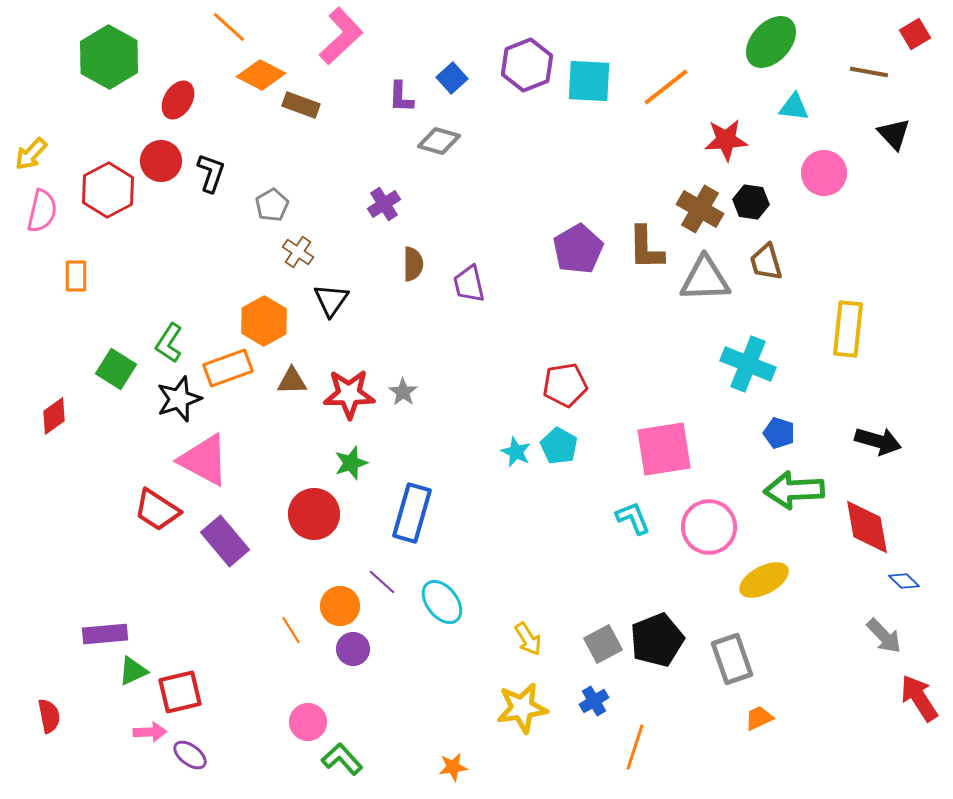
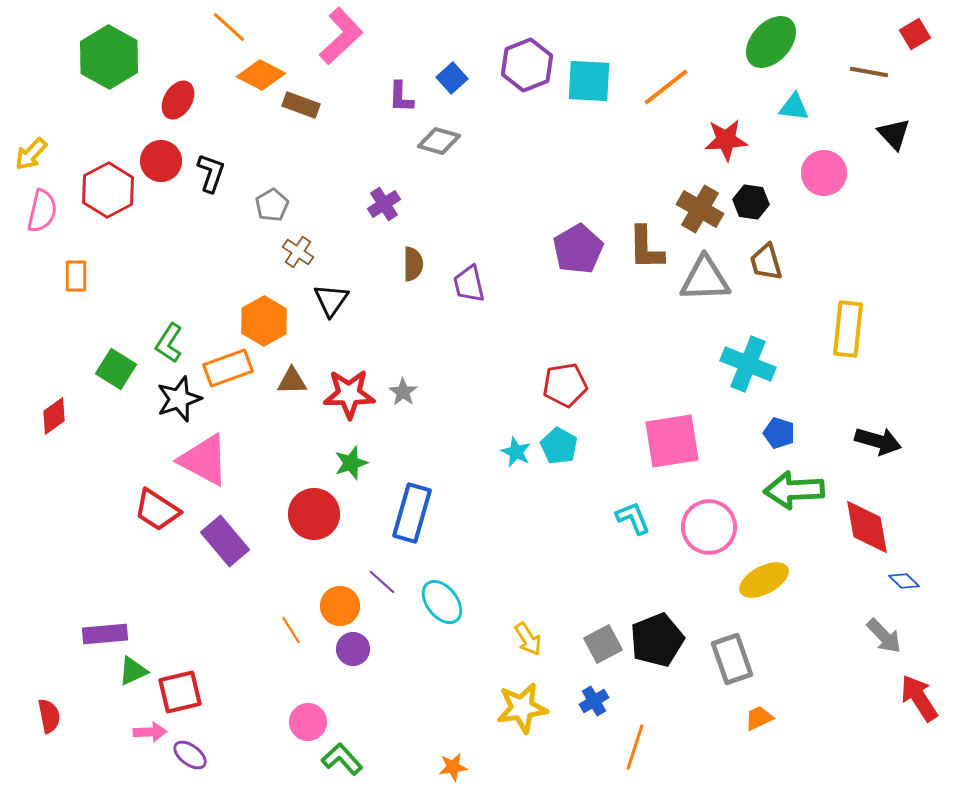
pink square at (664, 449): moved 8 px right, 8 px up
